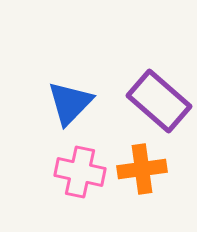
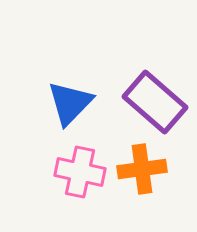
purple rectangle: moved 4 px left, 1 px down
